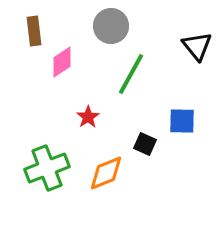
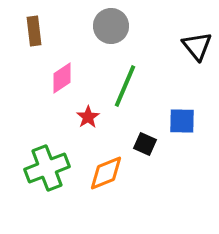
pink diamond: moved 16 px down
green line: moved 6 px left, 12 px down; rotated 6 degrees counterclockwise
